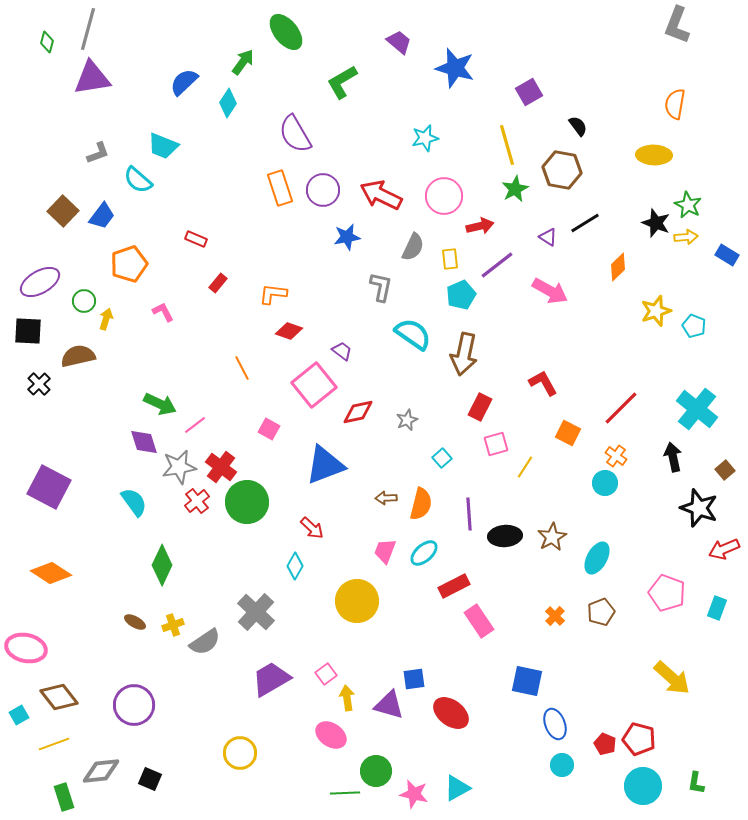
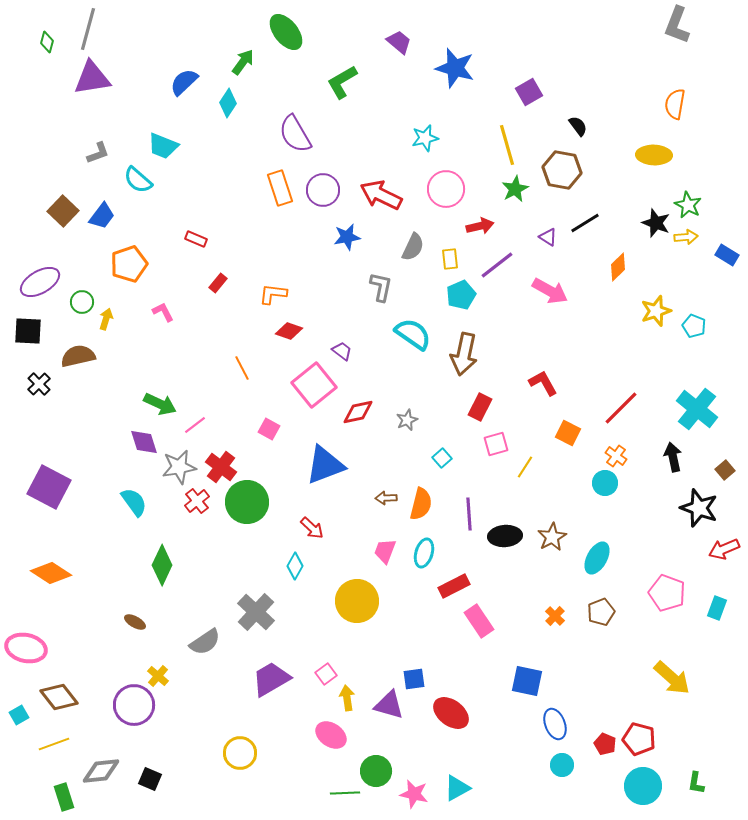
pink circle at (444, 196): moved 2 px right, 7 px up
green circle at (84, 301): moved 2 px left, 1 px down
cyan ellipse at (424, 553): rotated 32 degrees counterclockwise
yellow cross at (173, 625): moved 15 px left, 51 px down; rotated 30 degrees counterclockwise
